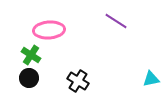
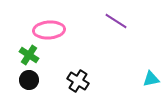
green cross: moved 2 px left
black circle: moved 2 px down
